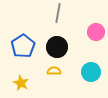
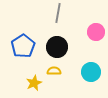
yellow star: moved 13 px right; rotated 21 degrees clockwise
